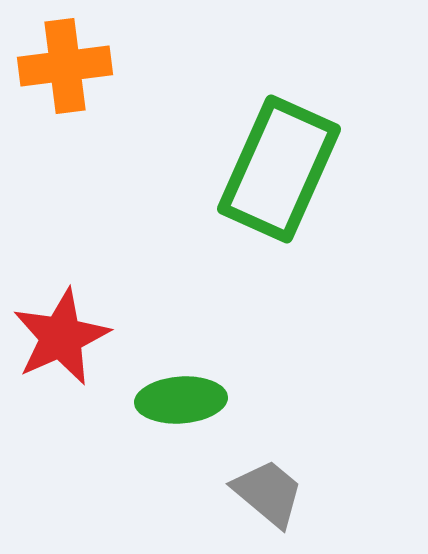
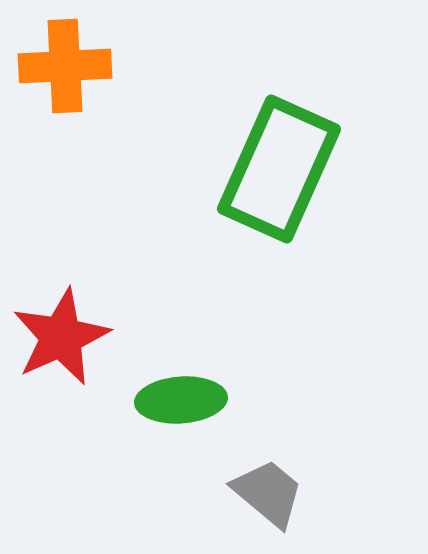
orange cross: rotated 4 degrees clockwise
